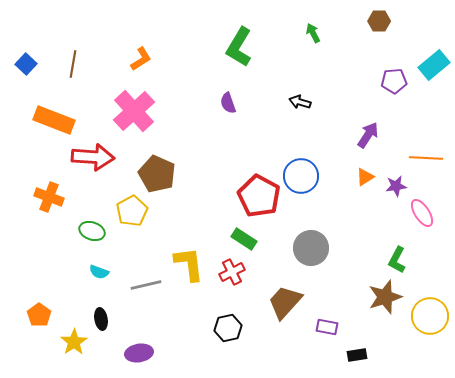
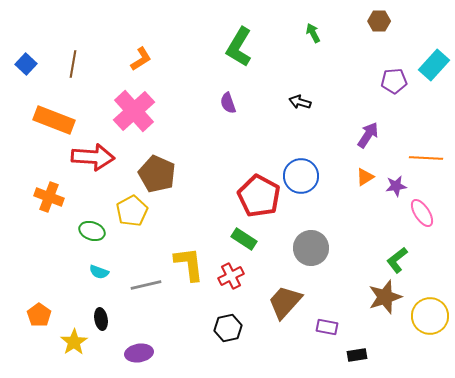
cyan rectangle at (434, 65): rotated 8 degrees counterclockwise
green L-shape at (397, 260): rotated 24 degrees clockwise
red cross at (232, 272): moved 1 px left, 4 px down
